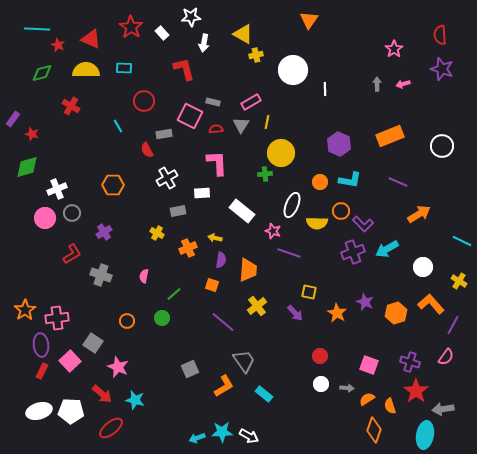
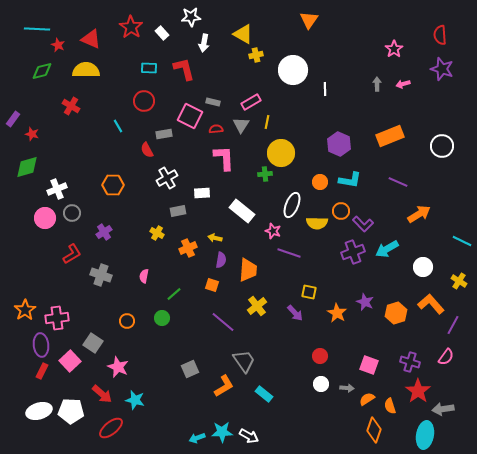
cyan rectangle at (124, 68): moved 25 px right
green diamond at (42, 73): moved 2 px up
pink L-shape at (217, 163): moved 7 px right, 5 px up
red star at (416, 391): moved 2 px right
